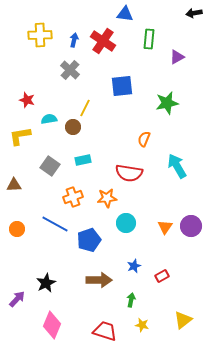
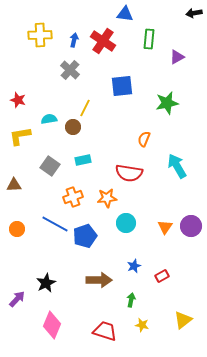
red star: moved 9 px left
blue pentagon: moved 4 px left, 4 px up
